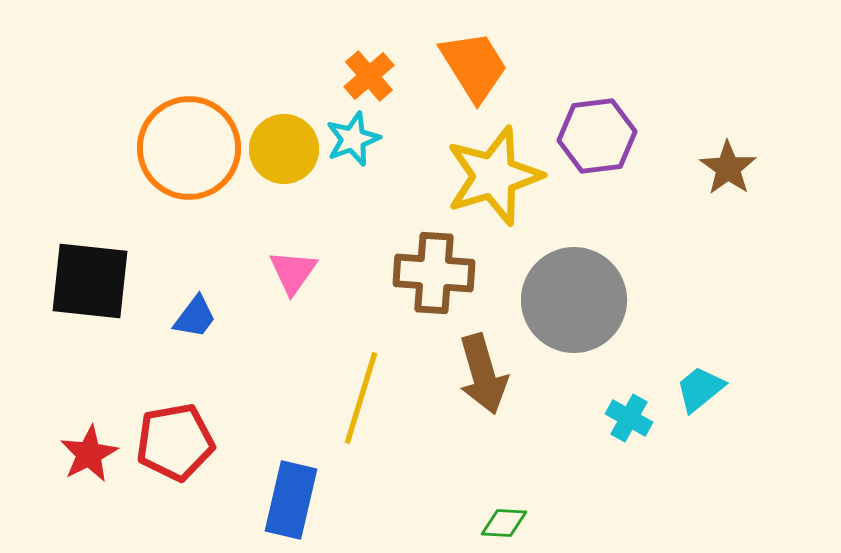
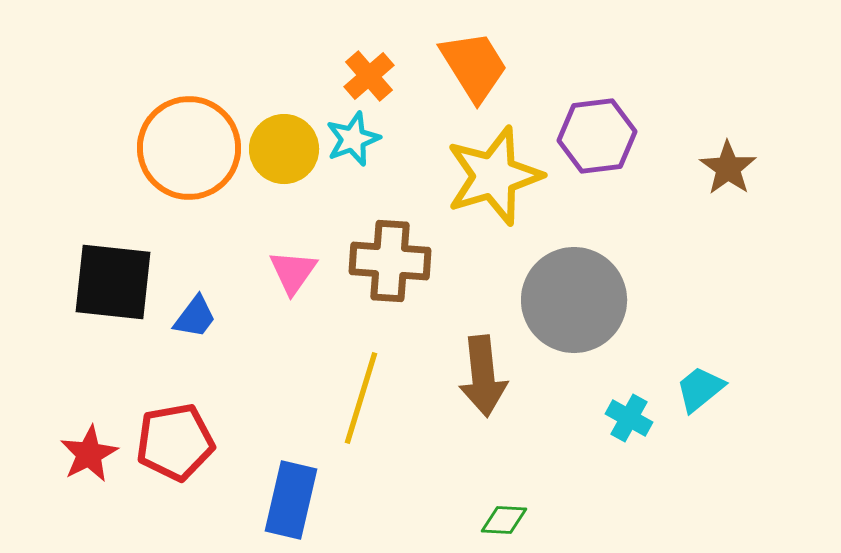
brown cross: moved 44 px left, 12 px up
black square: moved 23 px right, 1 px down
brown arrow: moved 2 px down; rotated 10 degrees clockwise
green diamond: moved 3 px up
